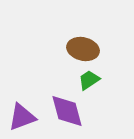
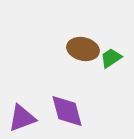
green trapezoid: moved 22 px right, 22 px up
purple triangle: moved 1 px down
